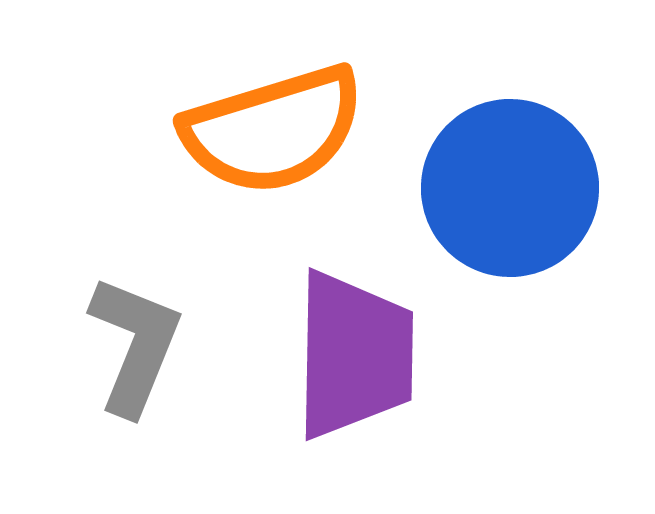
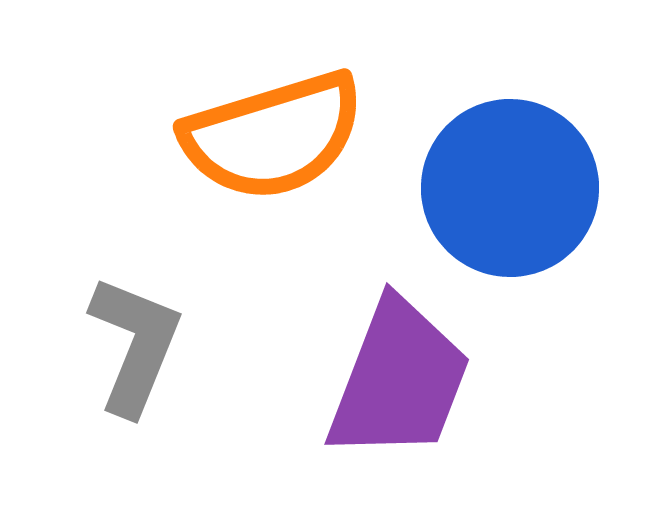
orange semicircle: moved 6 px down
purple trapezoid: moved 45 px right, 25 px down; rotated 20 degrees clockwise
